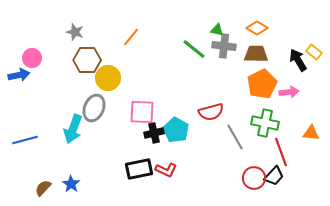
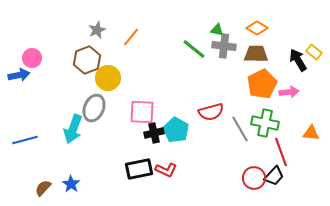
gray star: moved 22 px right, 2 px up; rotated 30 degrees clockwise
brown hexagon: rotated 20 degrees counterclockwise
gray line: moved 5 px right, 8 px up
